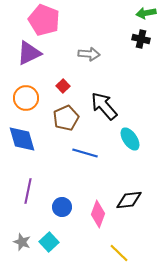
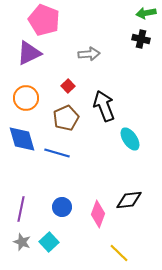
gray arrow: rotated 10 degrees counterclockwise
red square: moved 5 px right
black arrow: rotated 20 degrees clockwise
blue line: moved 28 px left
purple line: moved 7 px left, 18 px down
